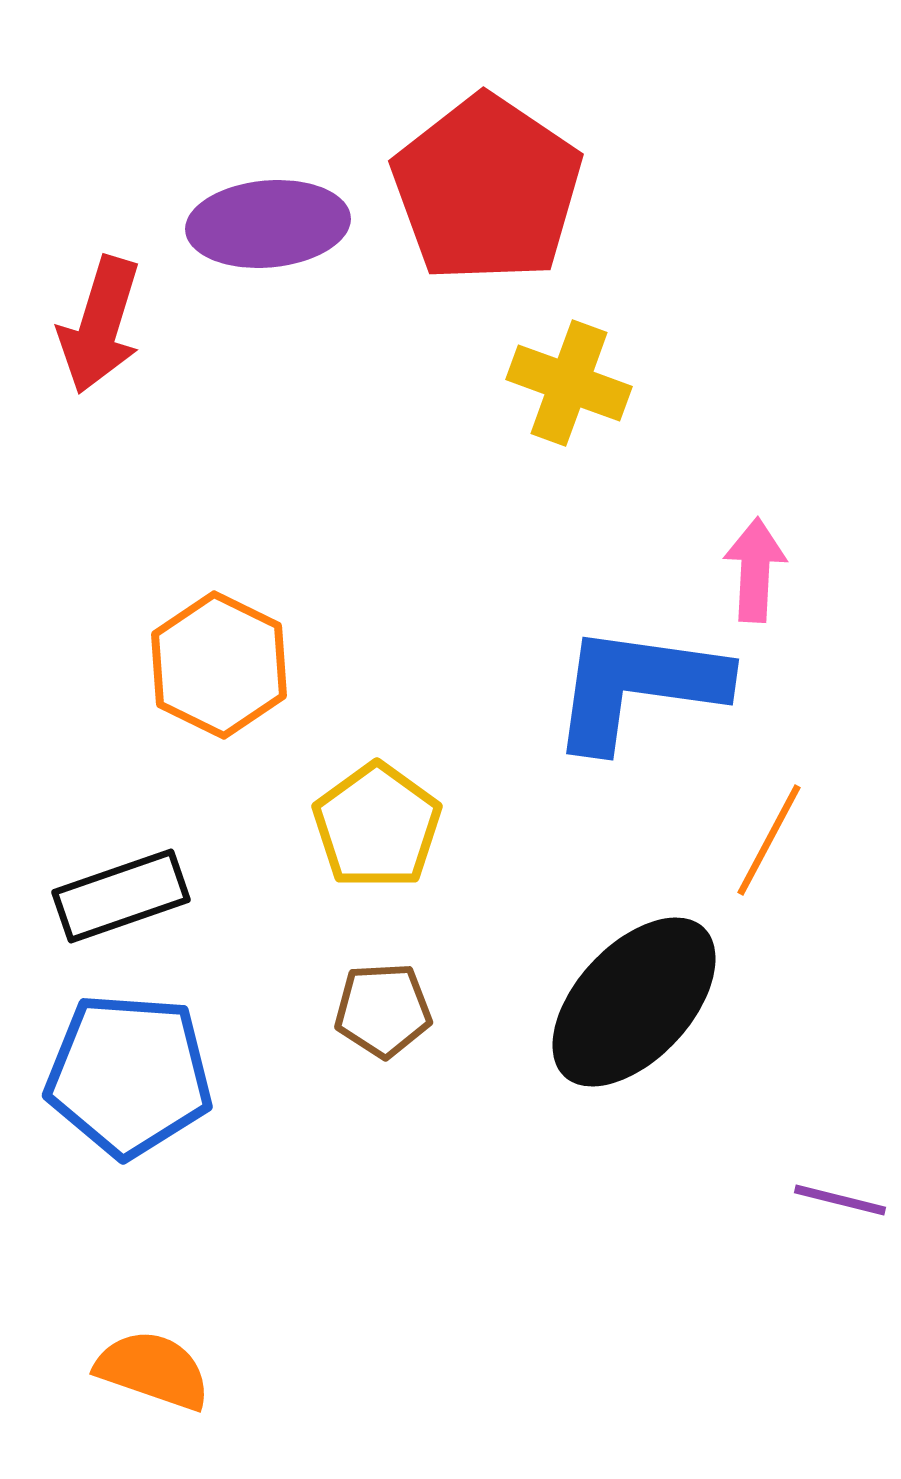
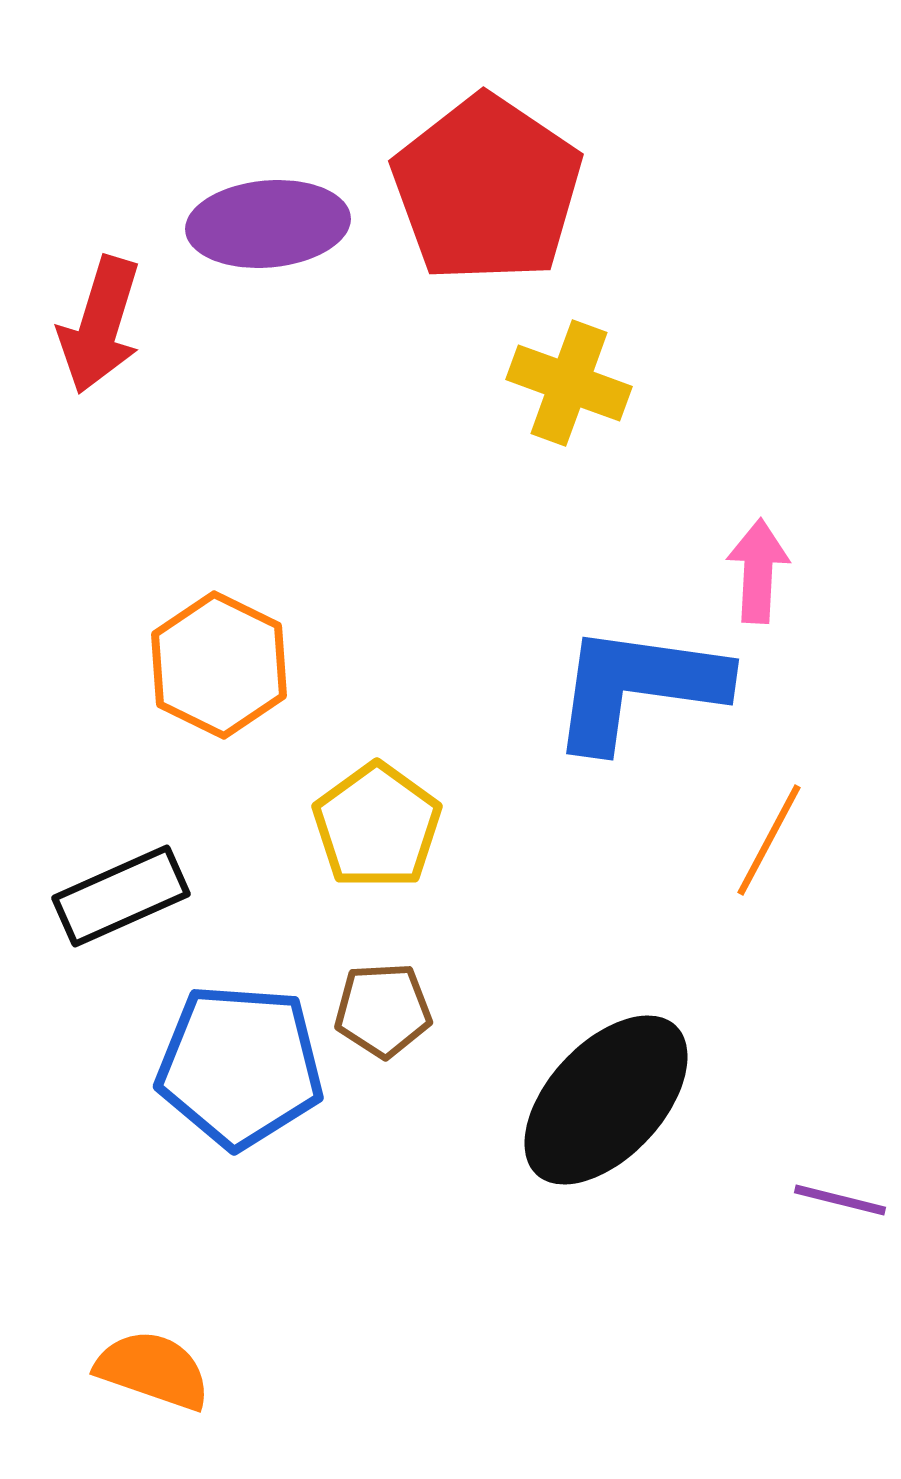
pink arrow: moved 3 px right, 1 px down
black rectangle: rotated 5 degrees counterclockwise
black ellipse: moved 28 px left, 98 px down
blue pentagon: moved 111 px right, 9 px up
